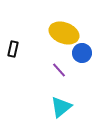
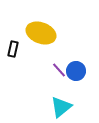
yellow ellipse: moved 23 px left
blue circle: moved 6 px left, 18 px down
